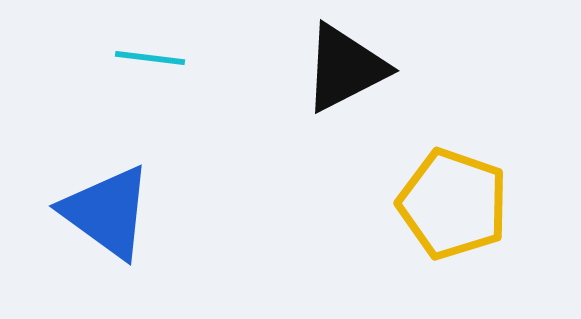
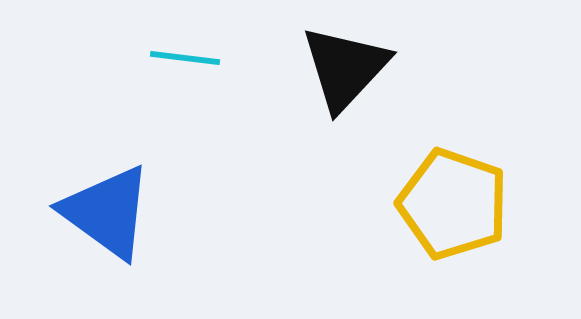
cyan line: moved 35 px right
black triangle: rotated 20 degrees counterclockwise
